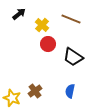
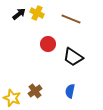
yellow cross: moved 5 px left, 12 px up; rotated 16 degrees counterclockwise
